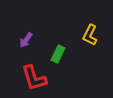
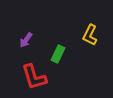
red L-shape: moved 1 px up
